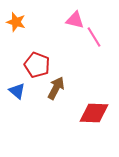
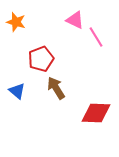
pink triangle: rotated 12 degrees clockwise
pink line: moved 2 px right
red pentagon: moved 4 px right, 6 px up; rotated 30 degrees clockwise
brown arrow: rotated 60 degrees counterclockwise
red diamond: moved 2 px right
